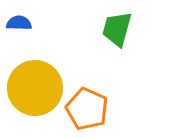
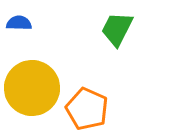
green trapezoid: rotated 12 degrees clockwise
yellow circle: moved 3 px left
